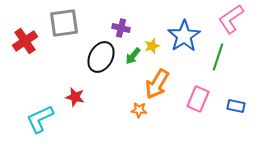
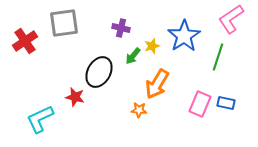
black ellipse: moved 2 px left, 15 px down
pink rectangle: moved 2 px right, 5 px down
blue rectangle: moved 10 px left, 3 px up
